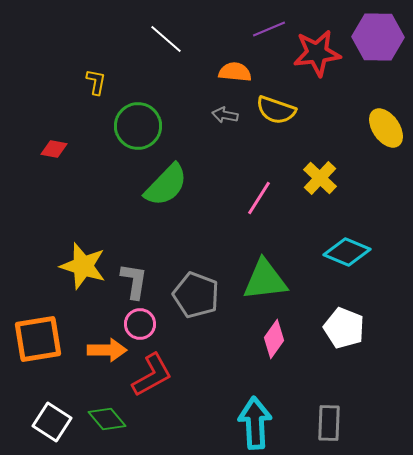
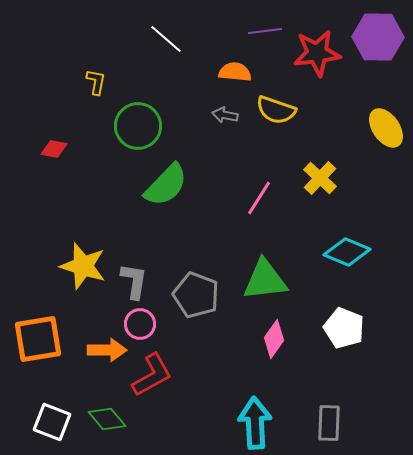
purple line: moved 4 px left, 2 px down; rotated 16 degrees clockwise
white square: rotated 12 degrees counterclockwise
